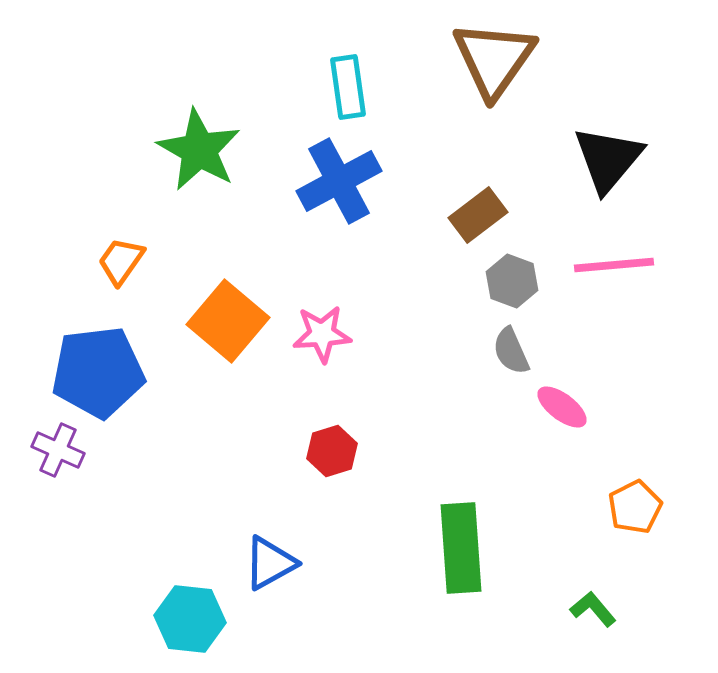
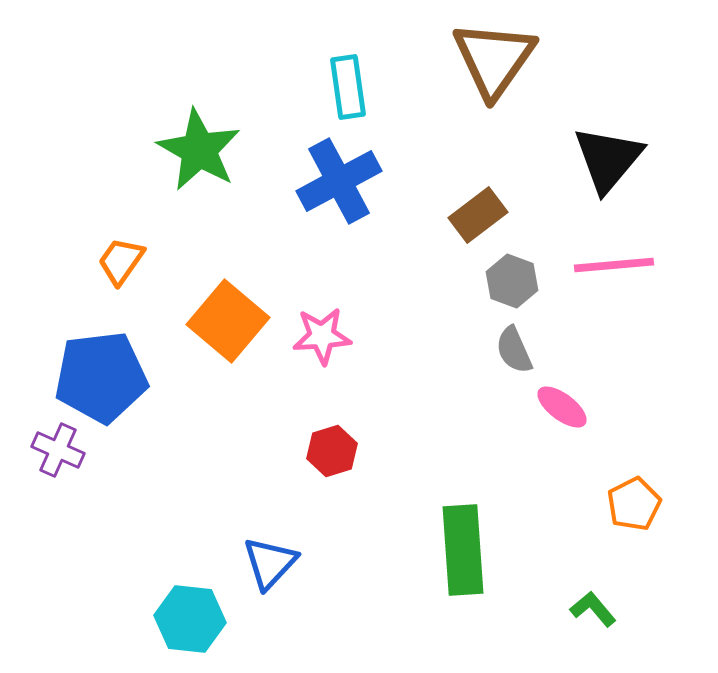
pink star: moved 2 px down
gray semicircle: moved 3 px right, 1 px up
blue pentagon: moved 3 px right, 5 px down
orange pentagon: moved 1 px left, 3 px up
green rectangle: moved 2 px right, 2 px down
blue triangle: rotated 18 degrees counterclockwise
